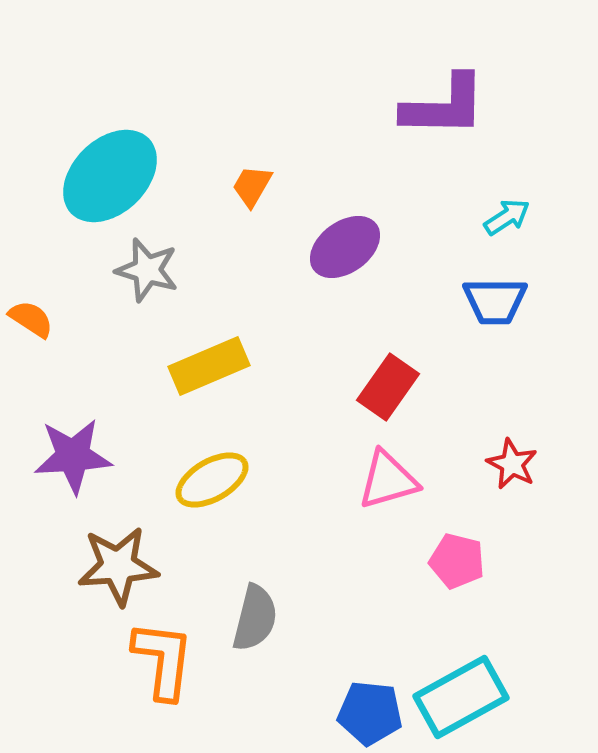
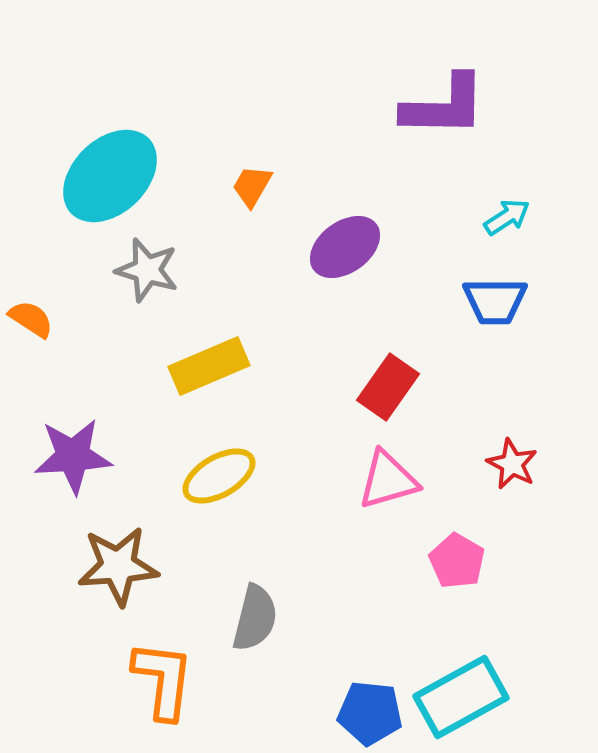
yellow ellipse: moved 7 px right, 4 px up
pink pentagon: rotated 16 degrees clockwise
orange L-shape: moved 20 px down
